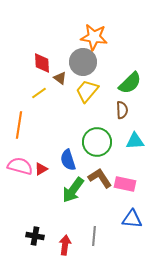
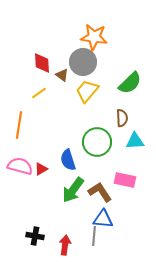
brown triangle: moved 2 px right, 3 px up
brown semicircle: moved 8 px down
brown L-shape: moved 14 px down
pink rectangle: moved 4 px up
blue triangle: moved 29 px left
